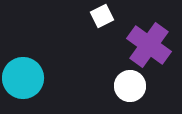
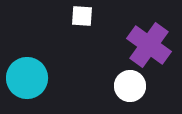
white square: moved 20 px left; rotated 30 degrees clockwise
cyan circle: moved 4 px right
